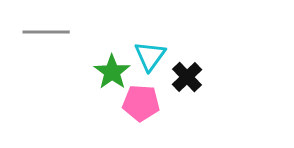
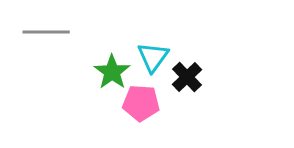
cyan triangle: moved 3 px right, 1 px down
